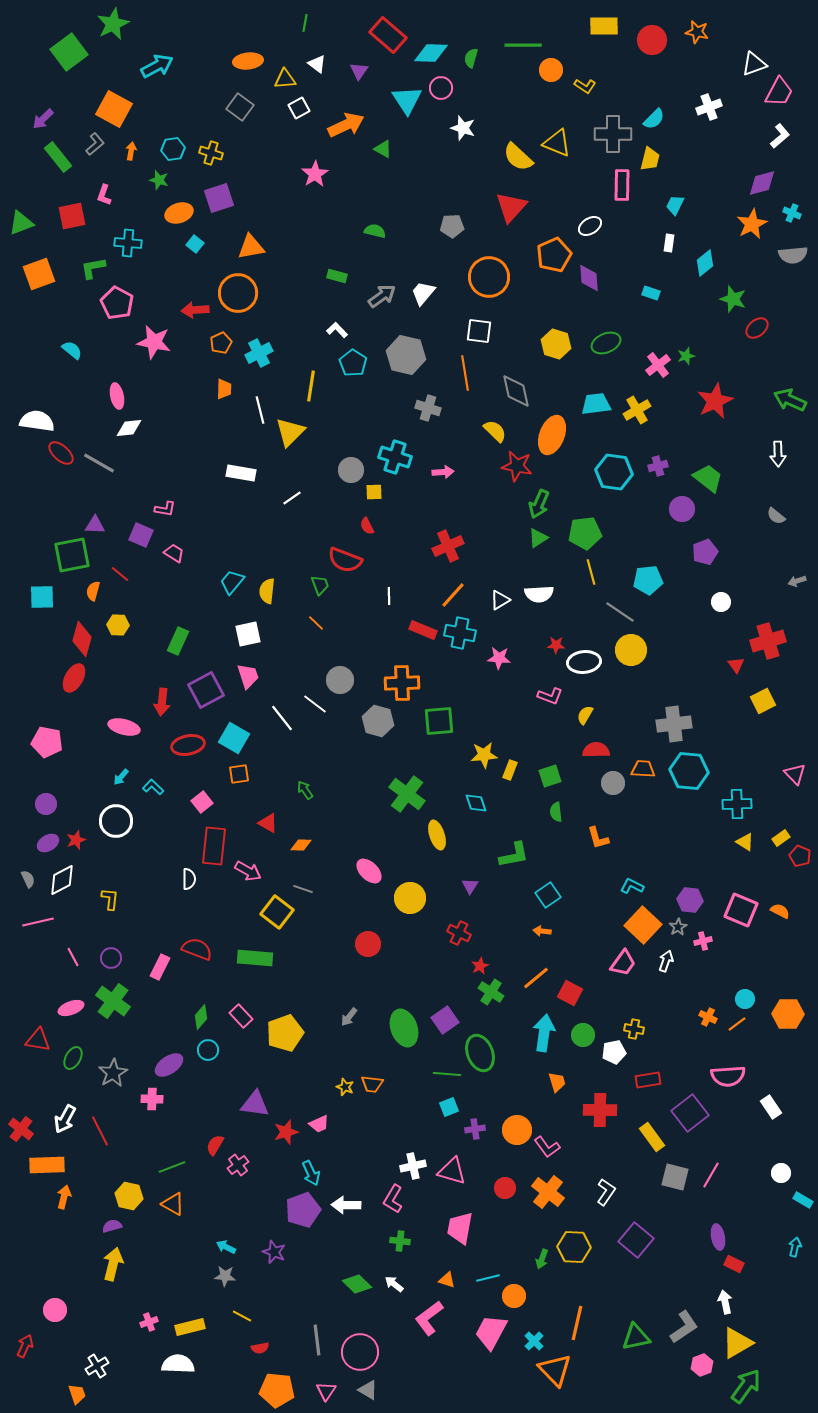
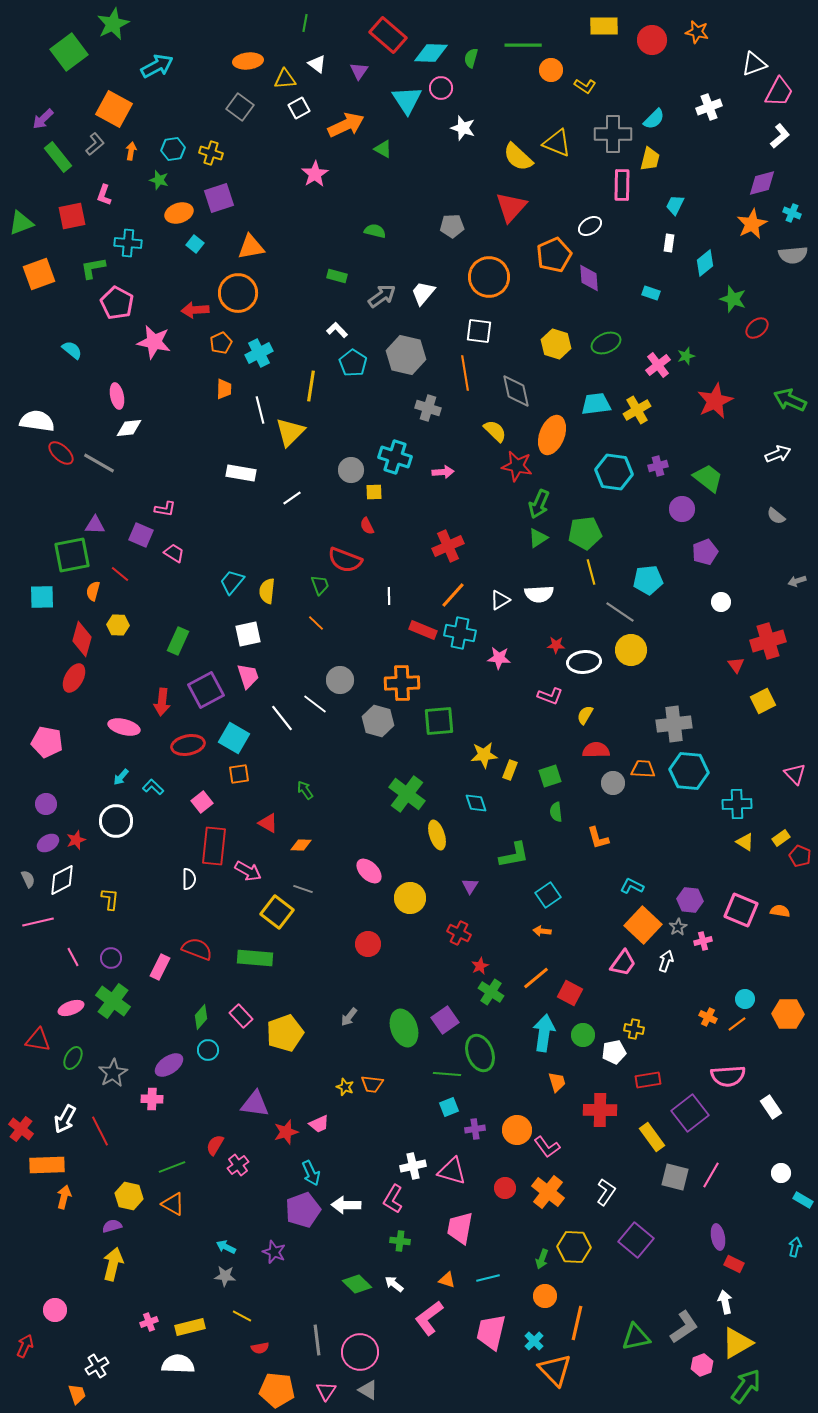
white arrow at (778, 454): rotated 110 degrees counterclockwise
orange semicircle at (780, 911): rotated 18 degrees counterclockwise
orange circle at (514, 1296): moved 31 px right
pink trapezoid at (491, 1332): rotated 15 degrees counterclockwise
